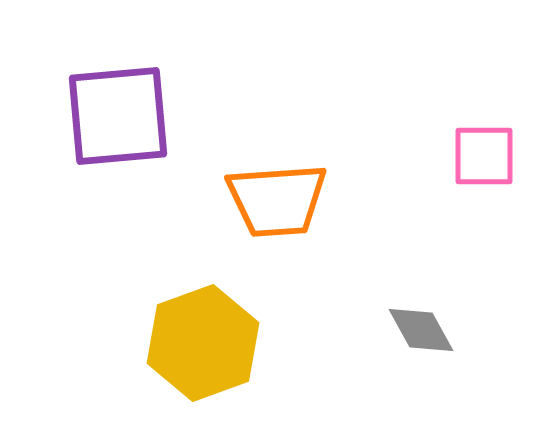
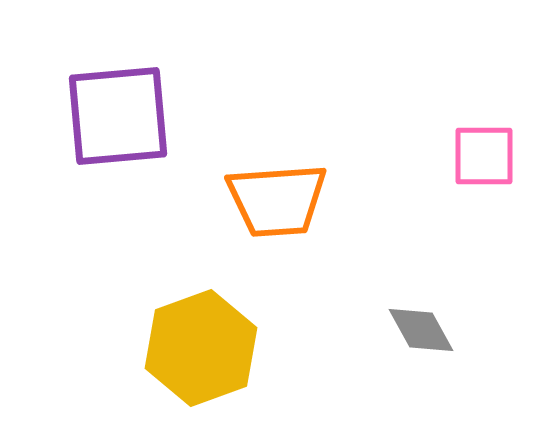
yellow hexagon: moved 2 px left, 5 px down
